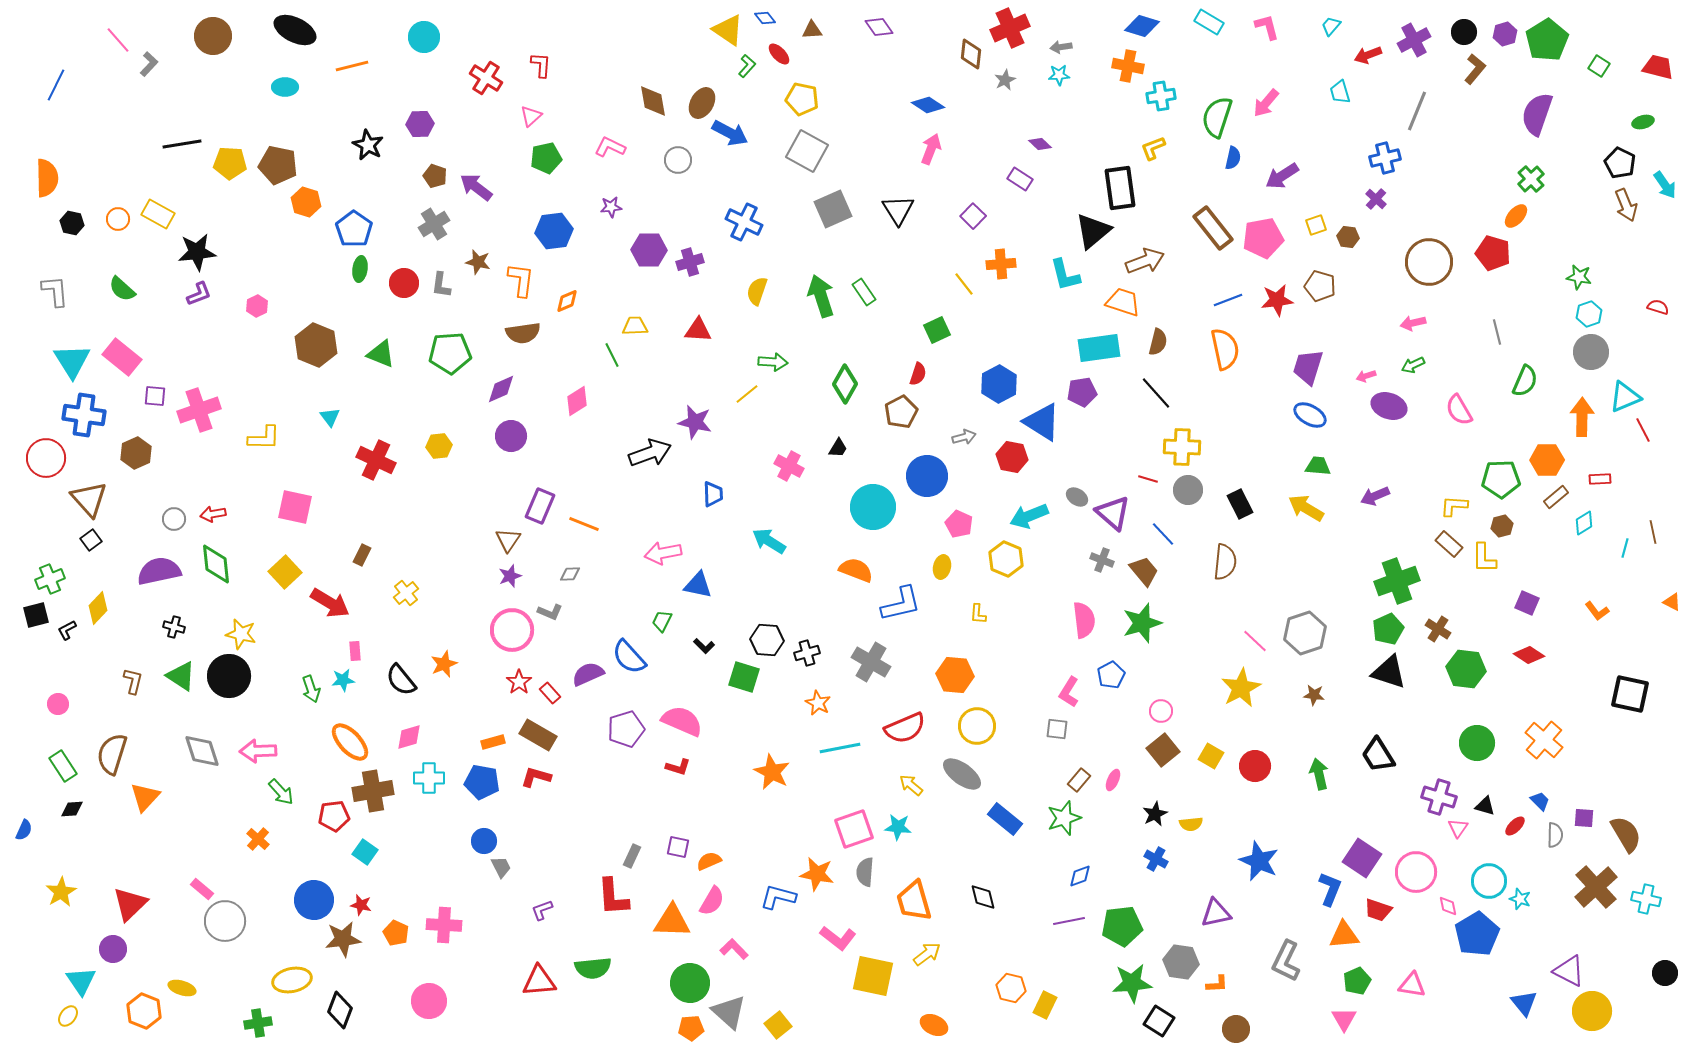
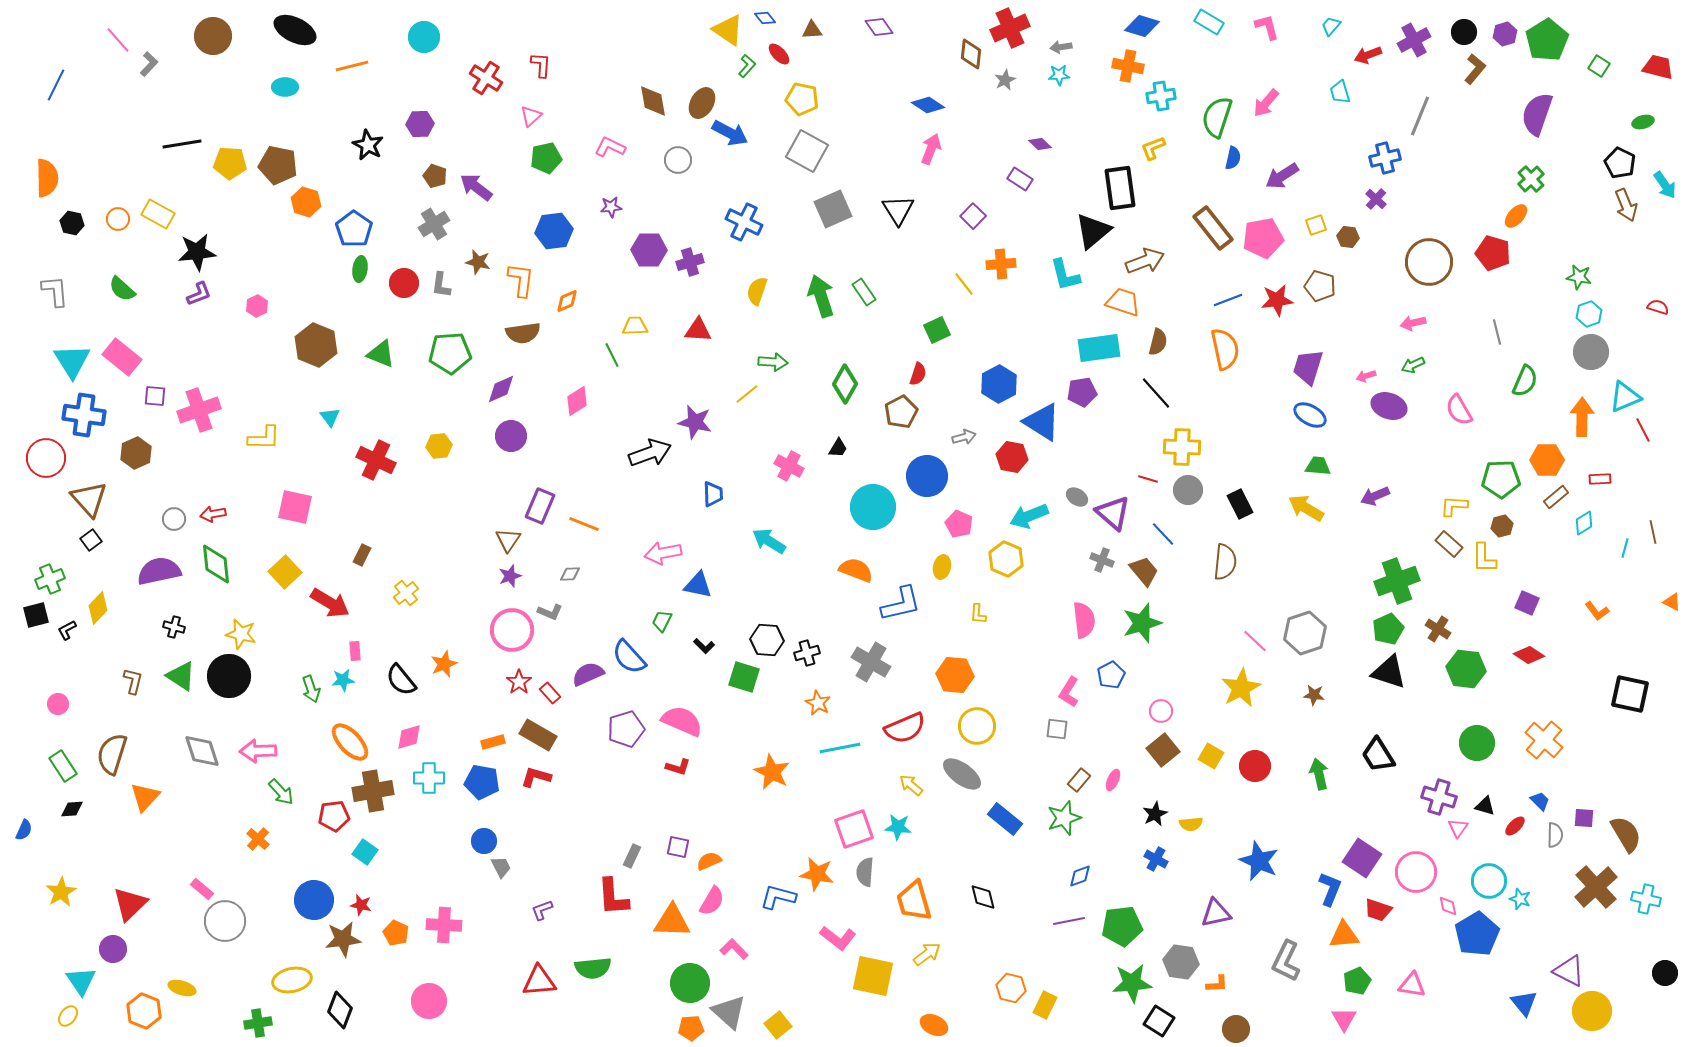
gray line at (1417, 111): moved 3 px right, 5 px down
